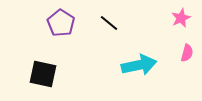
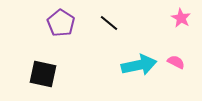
pink star: rotated 18 degrees counterclockwise
pink semicircle: moved 11 px left, 9 px down; rotated 78 degrees counterclockwise
